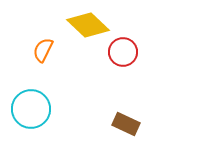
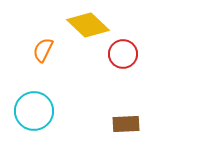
red circle: moved 2 px down
cyan circle: moved 3 px right, 2 px down
brown rectangle: rotated 28 degrees counterclockwise
